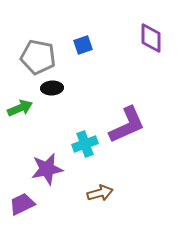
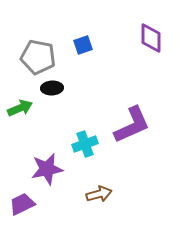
purple L-shape: moved 5 px right
brown arrow: moved 1 px left, 1 px down
